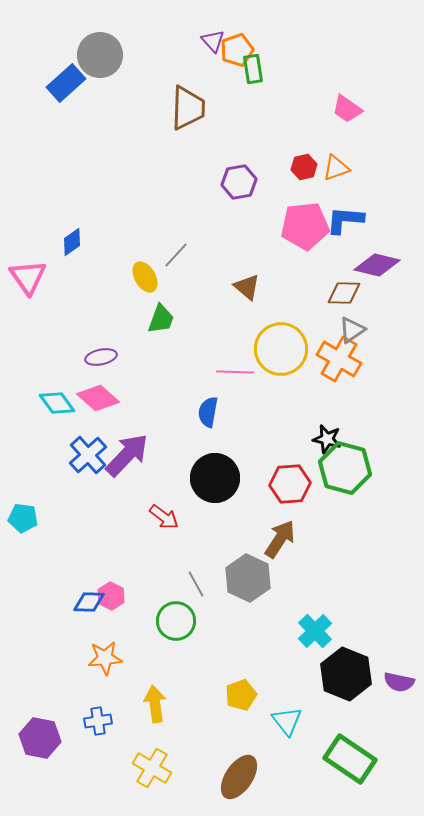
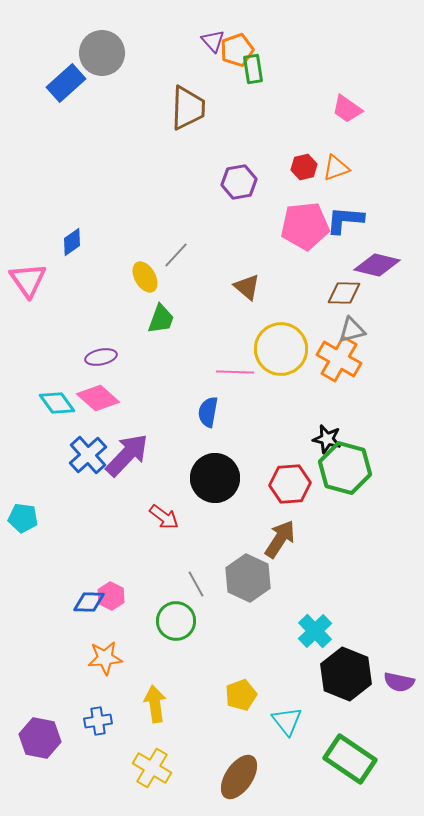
gray circle at (100, 55): moved 2 px right, 2 px up
pink triangle at (28, 277): moved 3 px down
gray triangle at (352, 330): rotated 20 degrees clockwise
